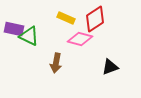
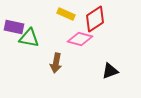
yellow rectangle: moved 4 px up
purple rectangle: moved 2 px up
green triangle: moved 2 px down; rotated 15 degrees counterclockwise
black triangle: moved 4 px down
